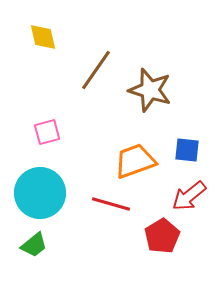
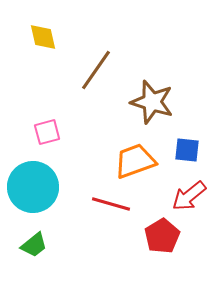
brown star: moved 2 px right, 12 px down
cyan circle: moved 7 px left, 6 px up
